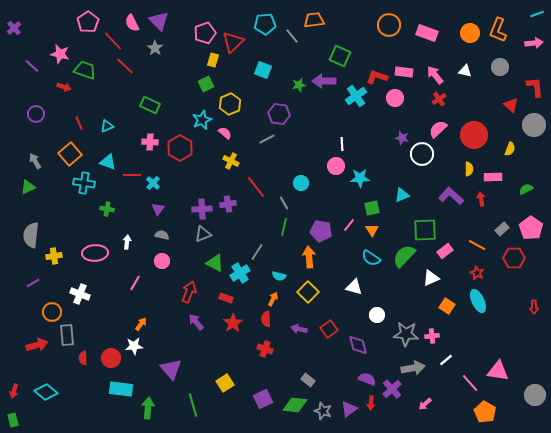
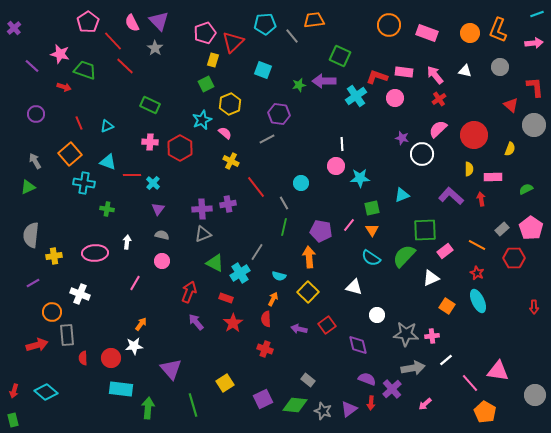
red square at (329, 329): moved 2 px left, 4 px up
